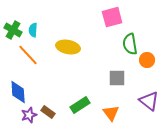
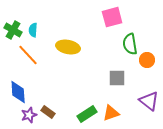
green rectangle: moved 7 px right, 9 px down
orange triangle: rotated 48 degrees clockwise
